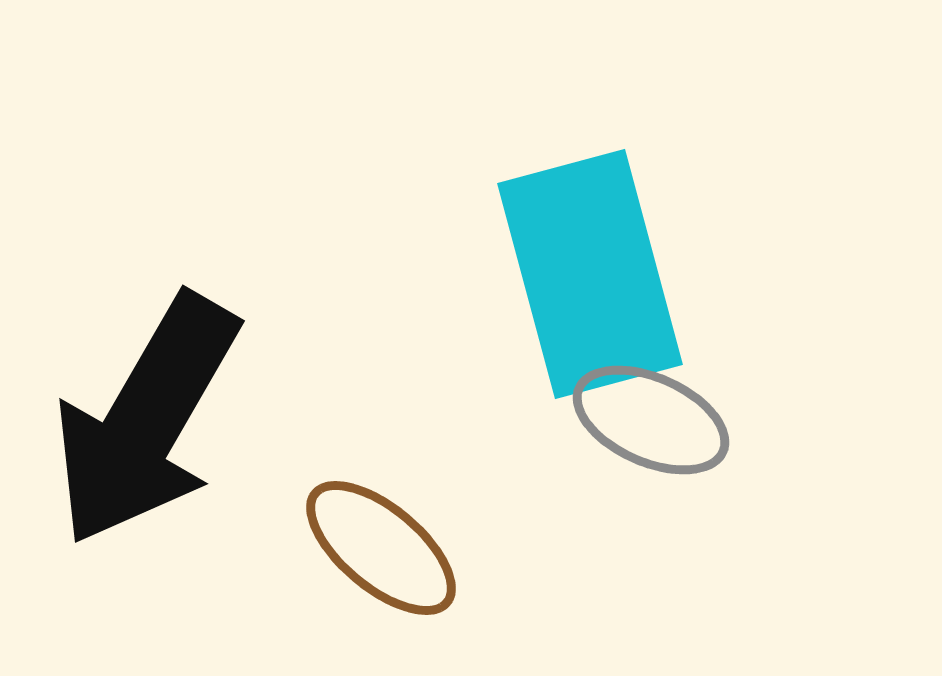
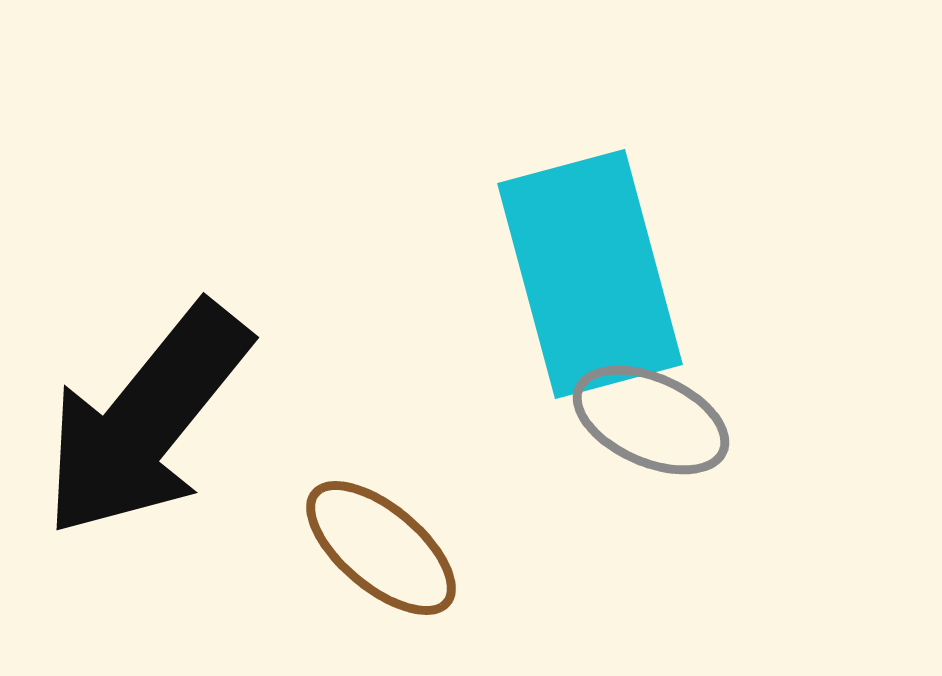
black arrow: rotated 9 degrees clockwise
